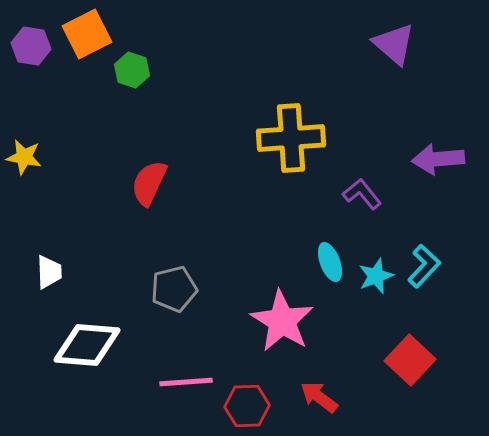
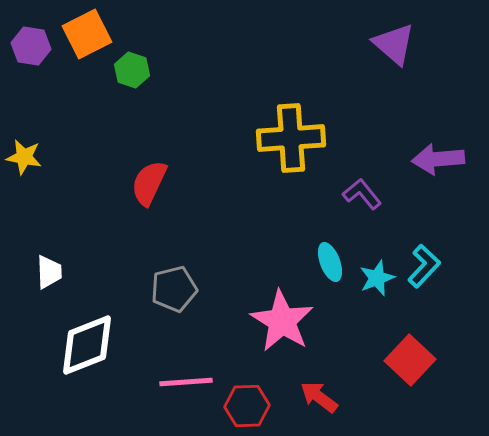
cyan star: moved 1 px right, 2 px down
white diamond: rotated 26 degrees counterclockwise
